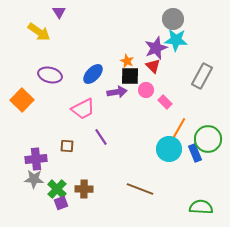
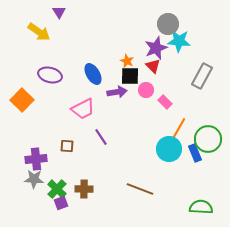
gray circle: moved 5 px left, 5 px down
cyan star: moved 3 px right, 1 px down
blue ellipse: rotated 75 degrees counterclockwise
